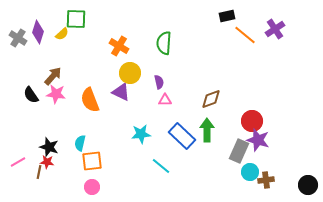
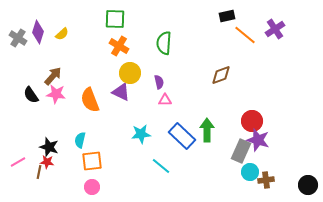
green square: moved 39 px right
brown diamond: moved 10 px right, 24 px up
cyan semicircle: moved 3 px up
gray rectangle: moved 2 px right
